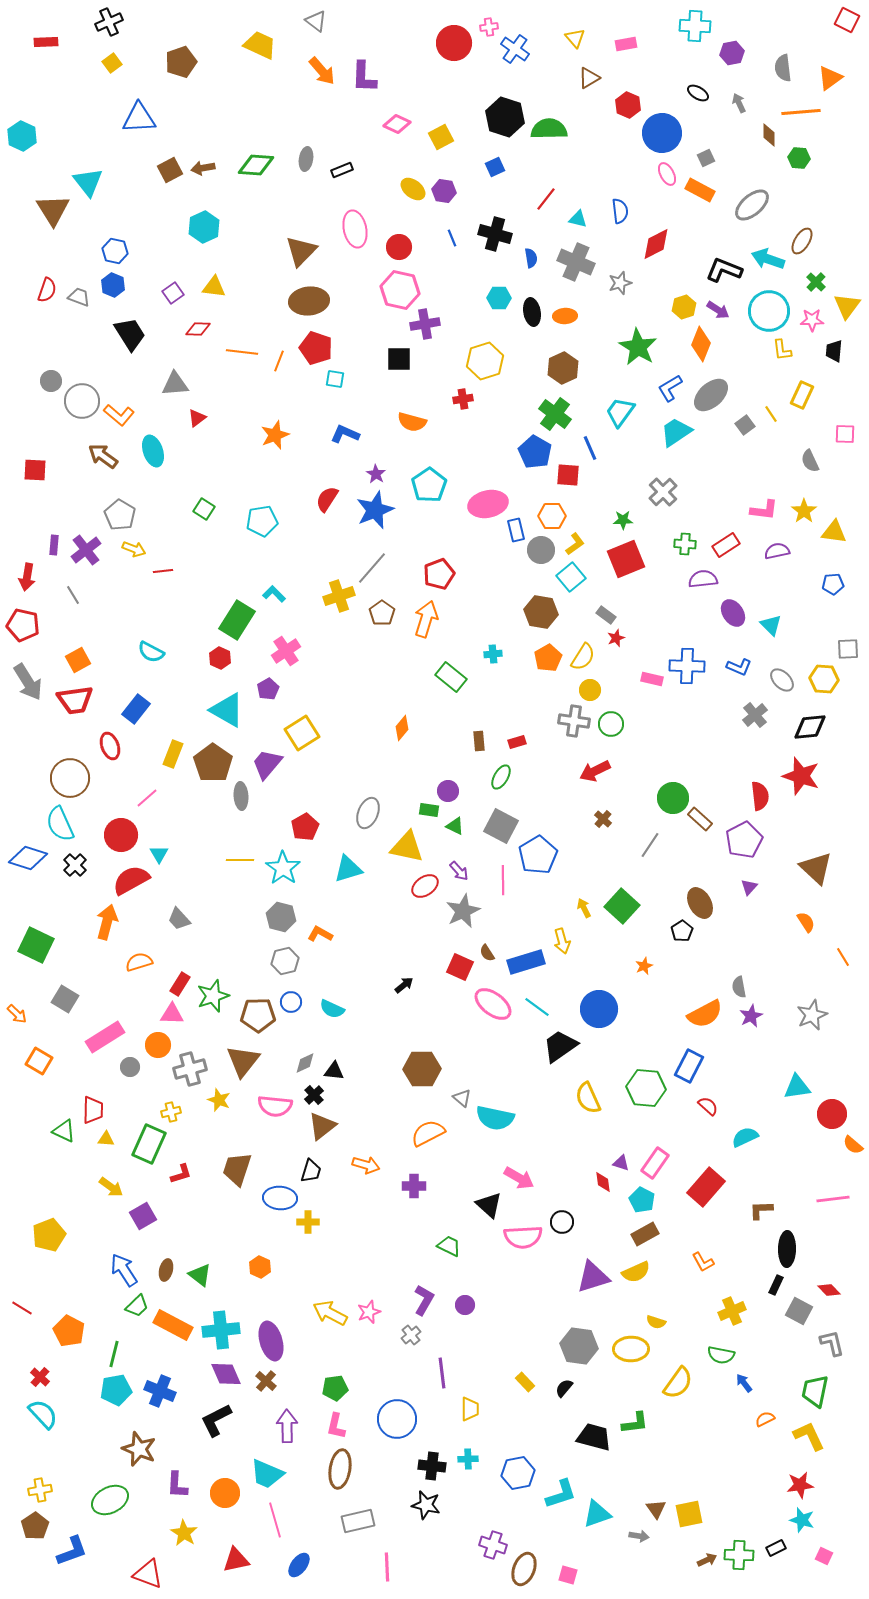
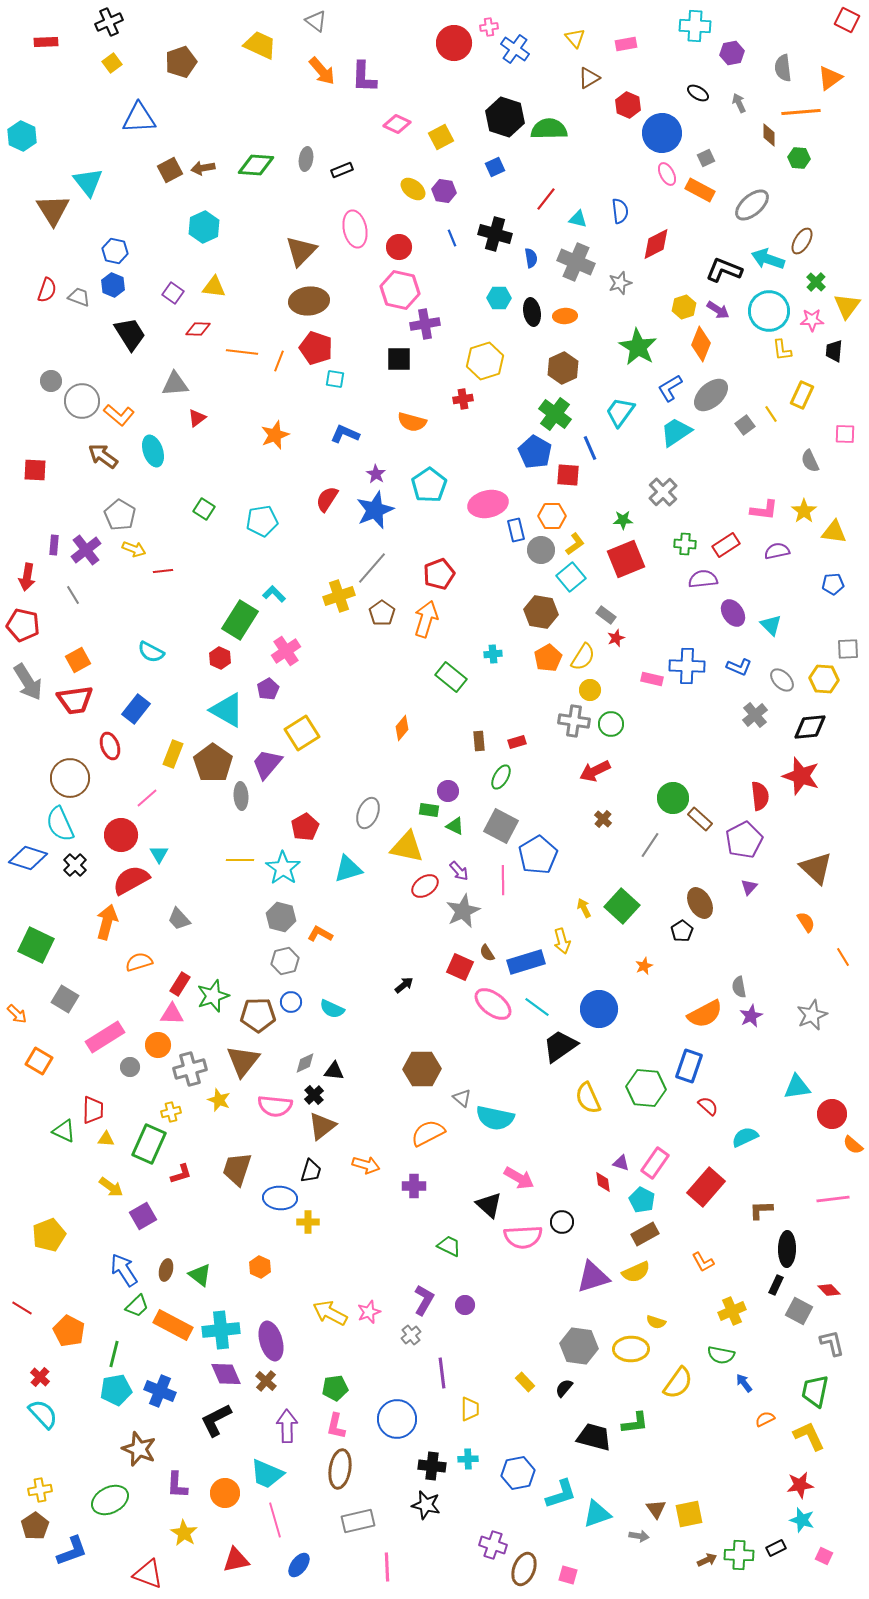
purple square at (173, 293): rotated 20 degrees counterclockwise
green rectangle at (237, 620): moved 3 px right
blue rectangle at (689, 1066): rotated 8 degrees counterclockwise
